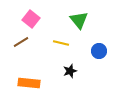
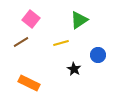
green triangle: rotated 36 degrees clockwise
yellow line: rotated 28 degrees counterclockwise
blue circle: moved 1 px left, 4 px down
black star: moved 4 px right, 2 px up; rotated 24 degrees counterclockwise
orange rectangle: rotated 20 degrees clockwise
